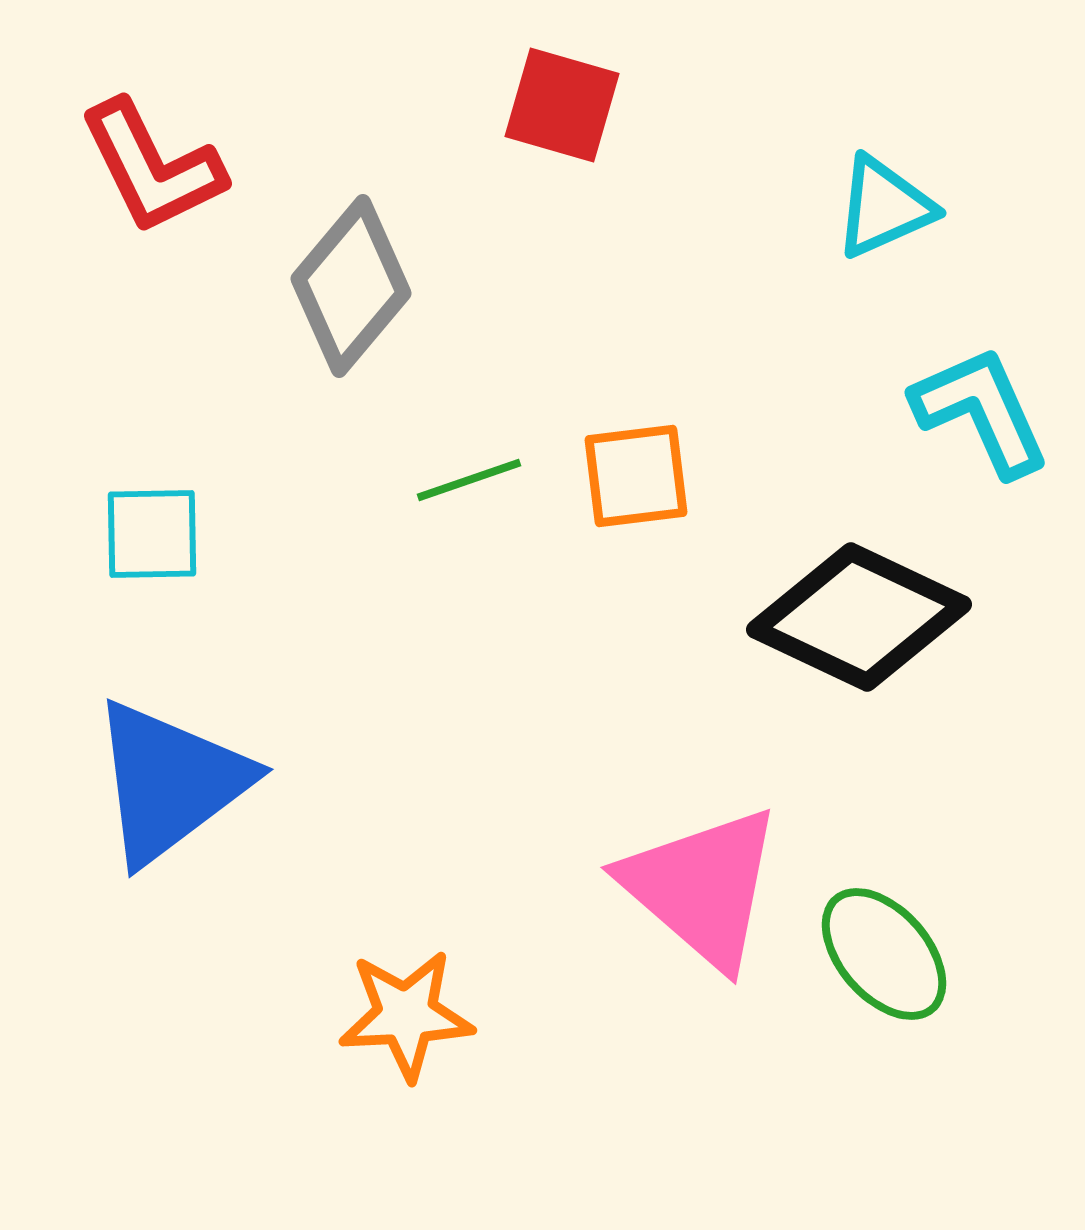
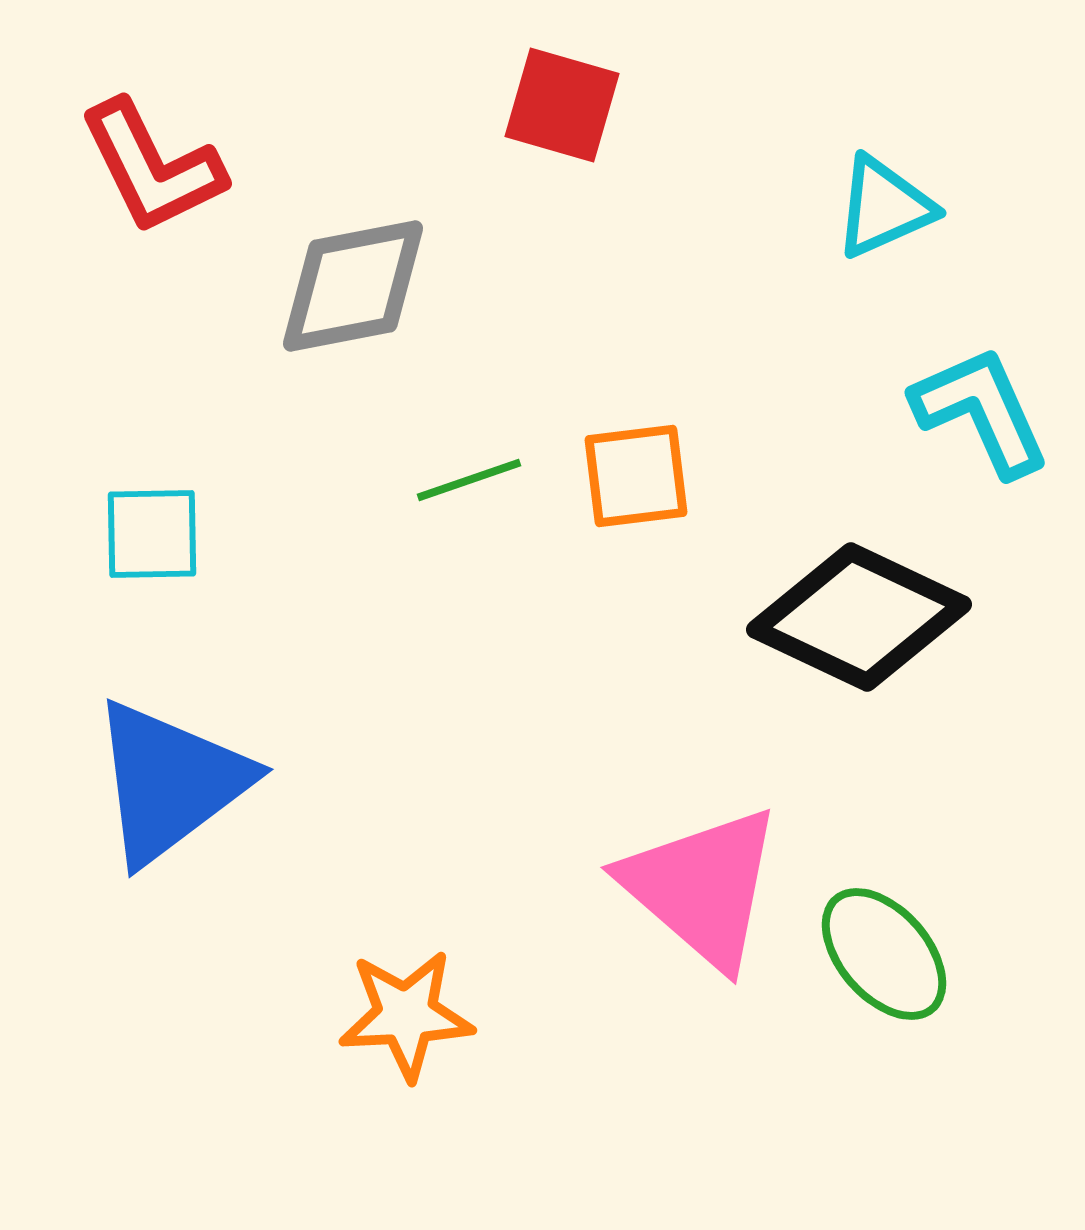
gray diamond: moved 2 px right; rotated 39 degrees clockwise
